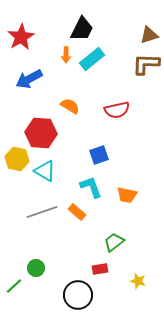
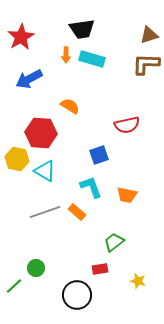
black trapezoid: rotated 56 degrees clockwise
cyan rectangle: rotated 55 degrees clockwise
red semicircle: moved 10 px right, 15 px down
gray line: moved 3 px right
black circle: moved 1 px left
